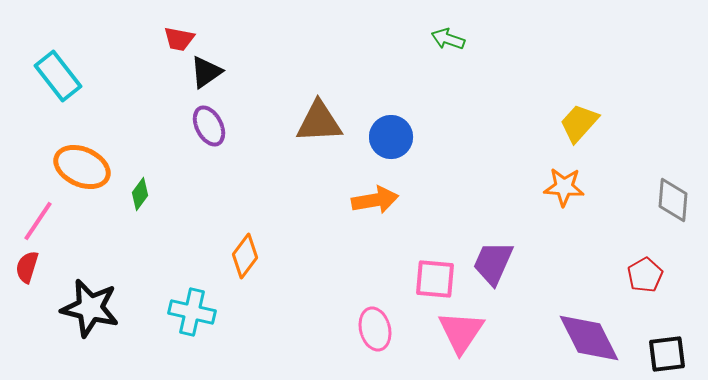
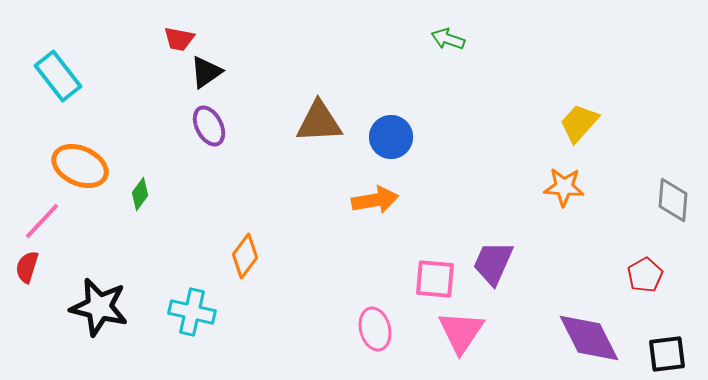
orange ellipse: moved 2 px left, 1 px up
pink line: moved 4 px right; rotated 9 degrees clockwise
black star: moved 9 px right, 1 px up
